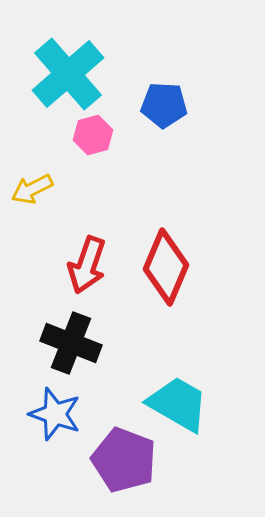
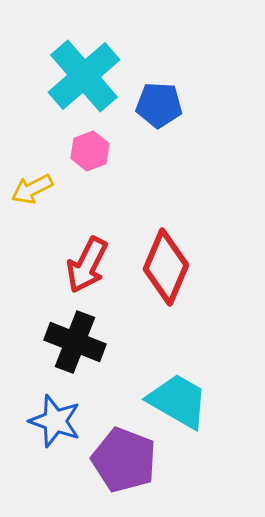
cyan cross: moved 16 px right, 2 px down
blue pentagon: moved 5 px left
pink hexagon: moved 3 px left, 16 px down; rotated 6 degrees counterclockwise
red arrow: rotated 8 degrees clockwise
black cross: moved 4 px right, 1 px up
cyan trapezoid: moved 3 px up
blue star: moved 7 px down
